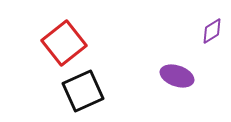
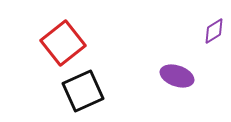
purple diamond: moved 2 px right
red square: moved 1 px left
